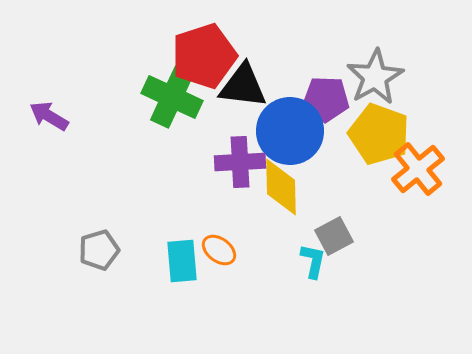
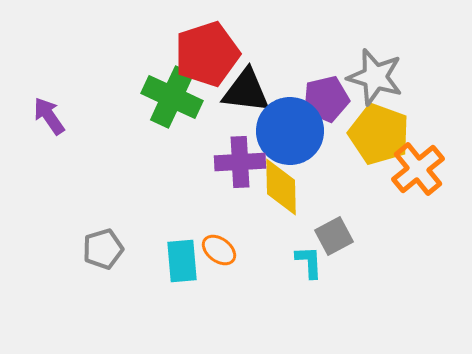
red pentagon: moved 3 px right, 2 px up
gray star: rotated 26 degrees counterclockwise
black triangle: moved 3 px right, 5 px down
purple pentagon: rotated 15 degrees counterclockwise
purple arrow: rotated 24 degrees clockwise
gray pentagon: moved 4 px right, 1 px up
cyan L-shape: moved 4 px left, 1 px down; rotated 15 degrees counterclockwise
